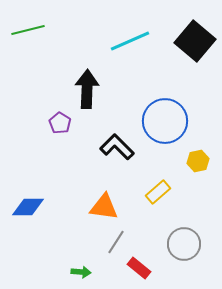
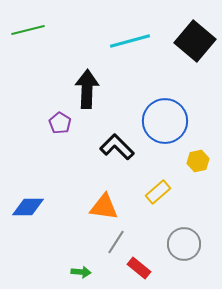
cyan line: rotated 9 degrees clockwise
